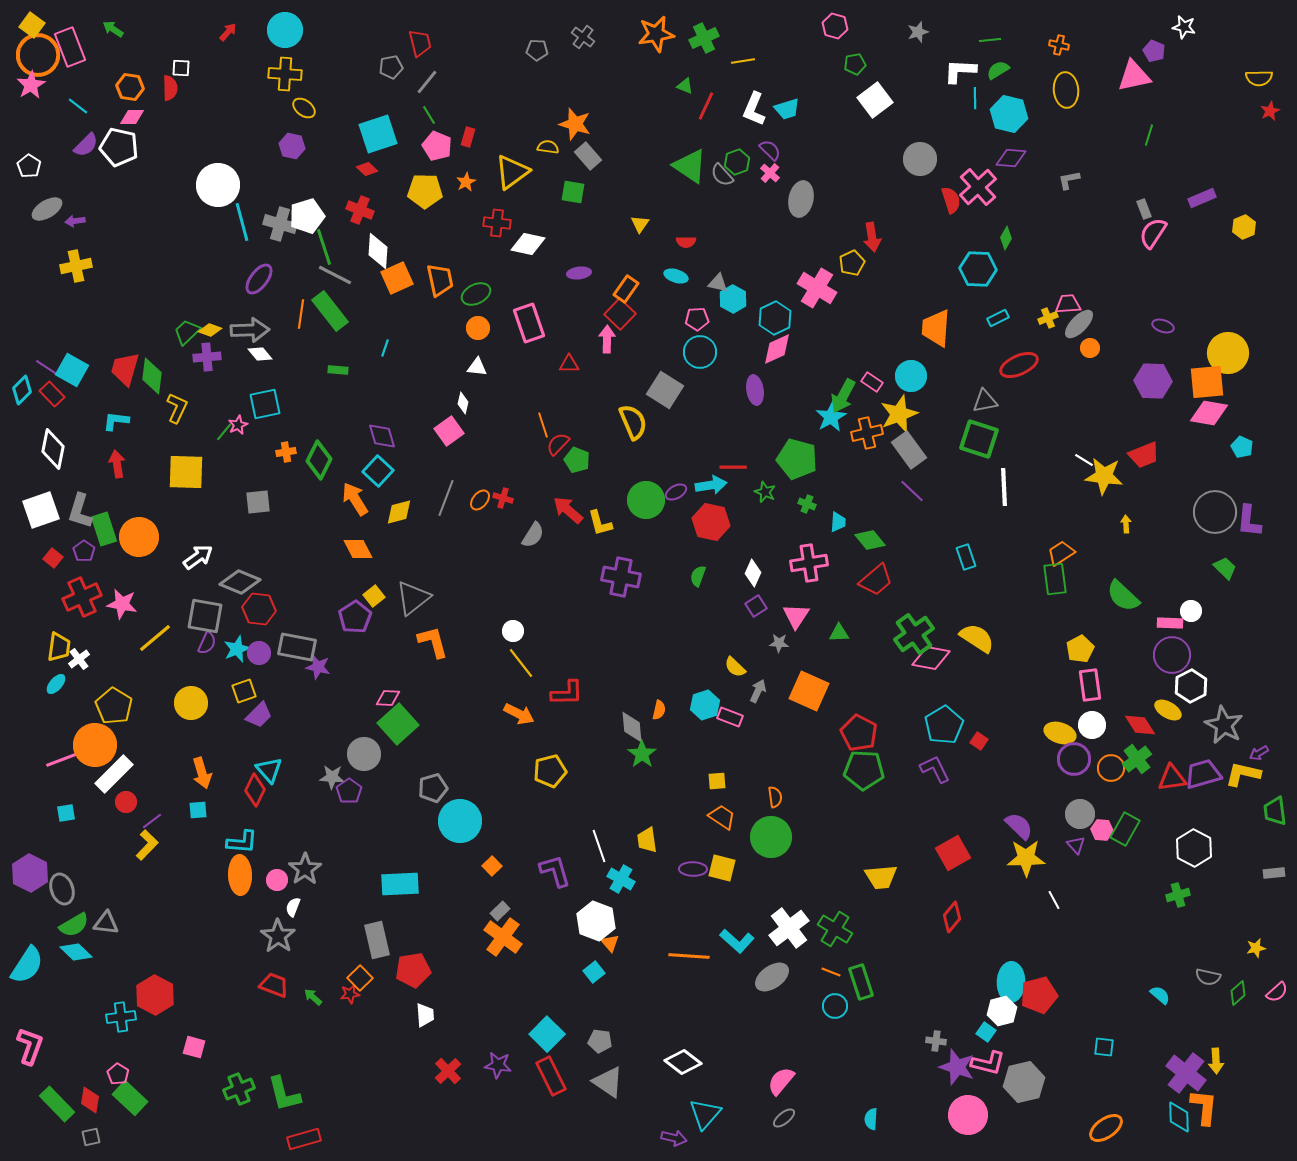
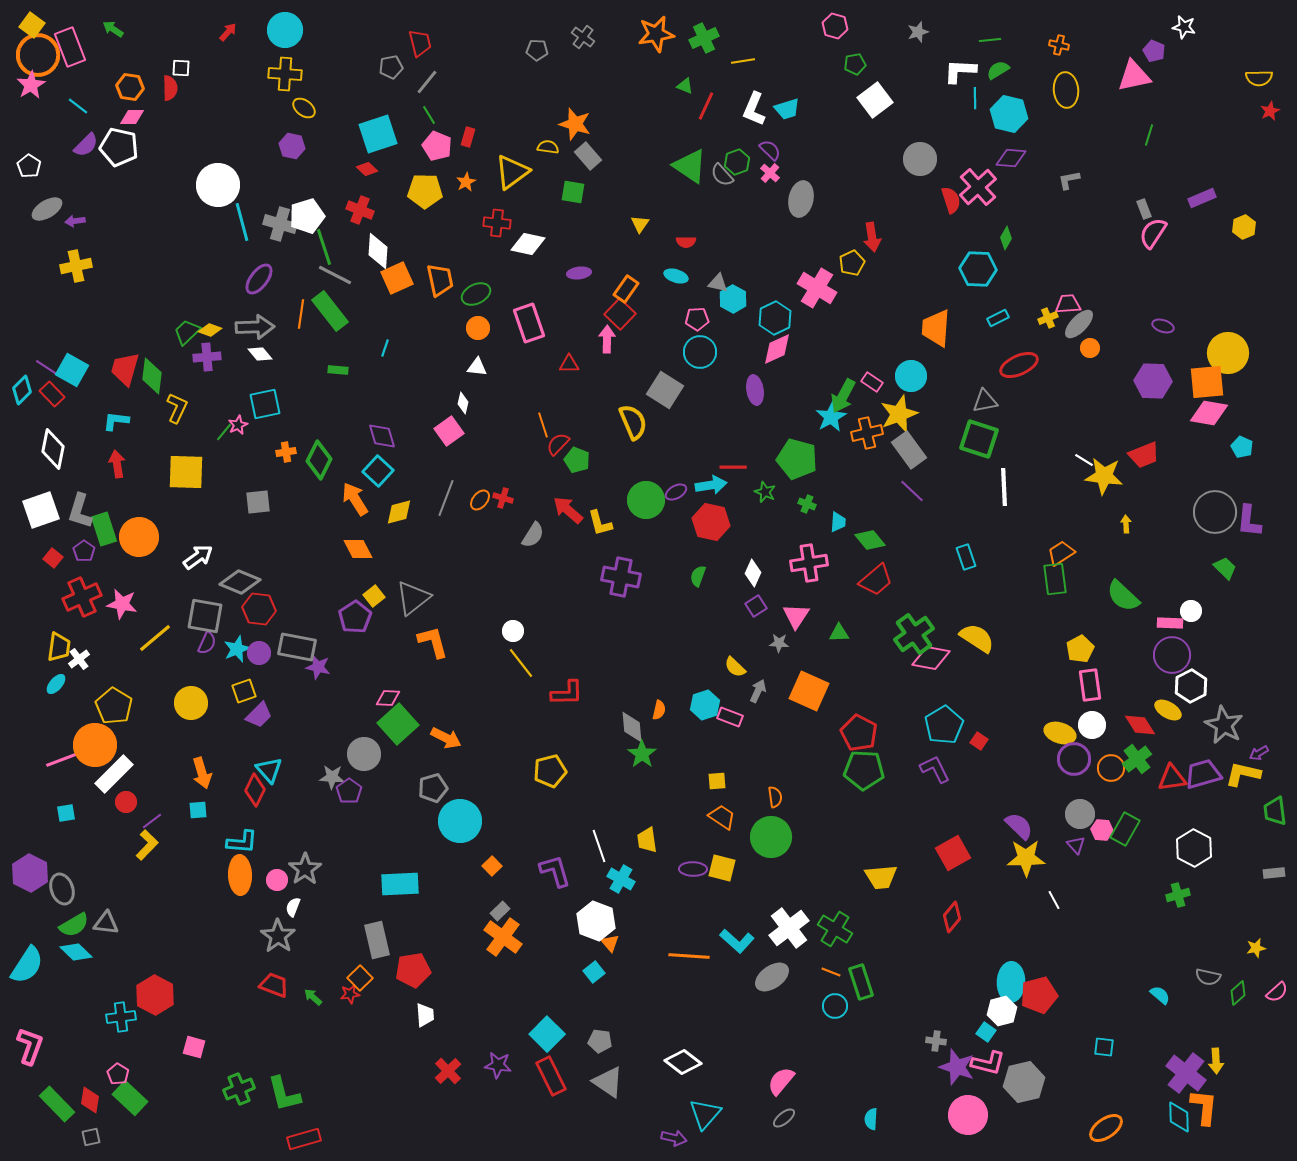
gray arrow at (250, 330): moved 5 px right, 3 px up
orange arrow at (519, 714): moved 73 px left, 24 px down
